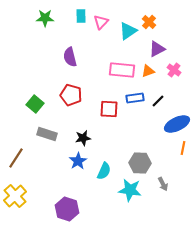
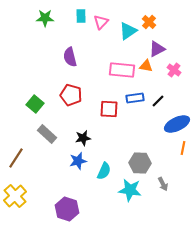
orange triangle: moved 2 px left, 5 px up; rotated 32 degrees clockwise
gray rectangle: rotated 24 degrees clockwise
blue star: rotated 18 degrees clockwise
